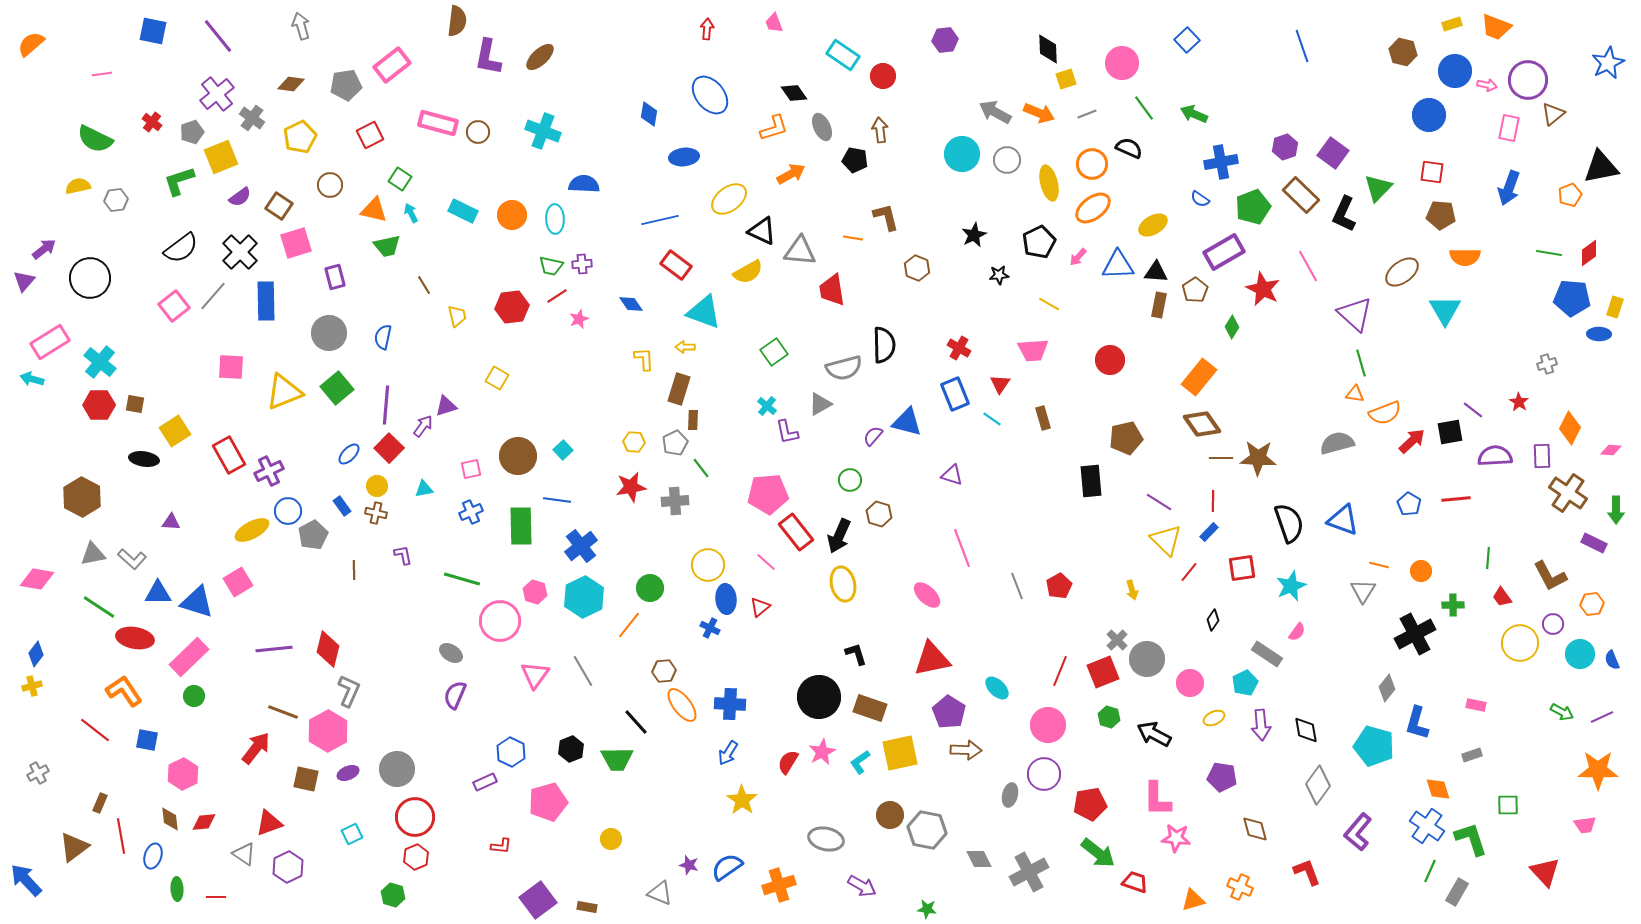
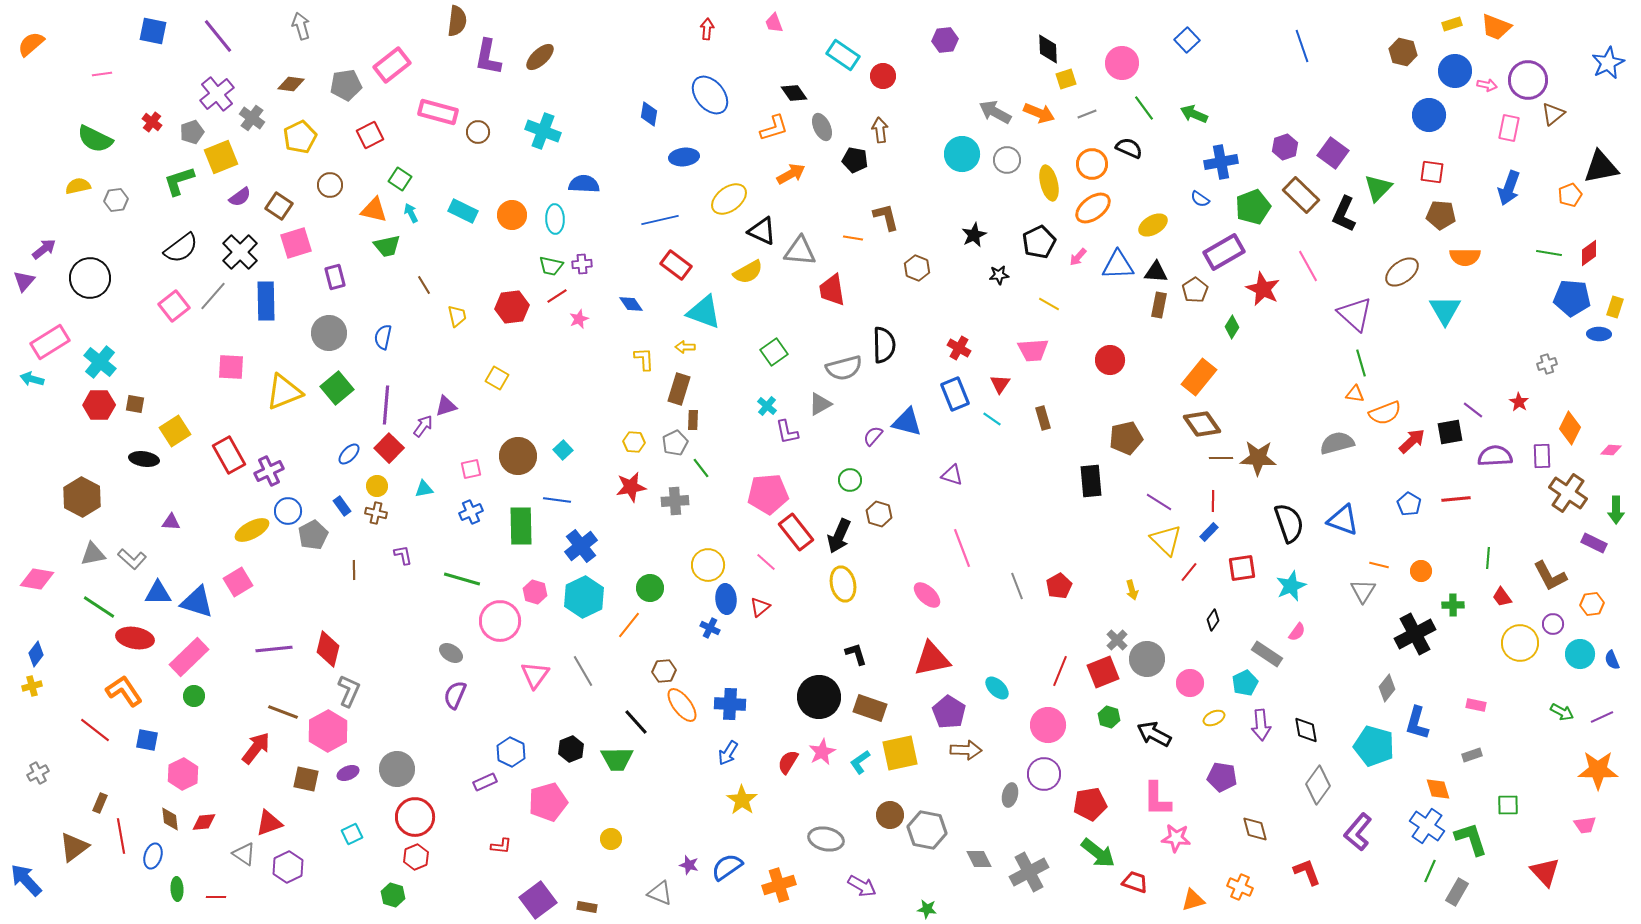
pink rectangle at (438, 123): moved 11 px up
